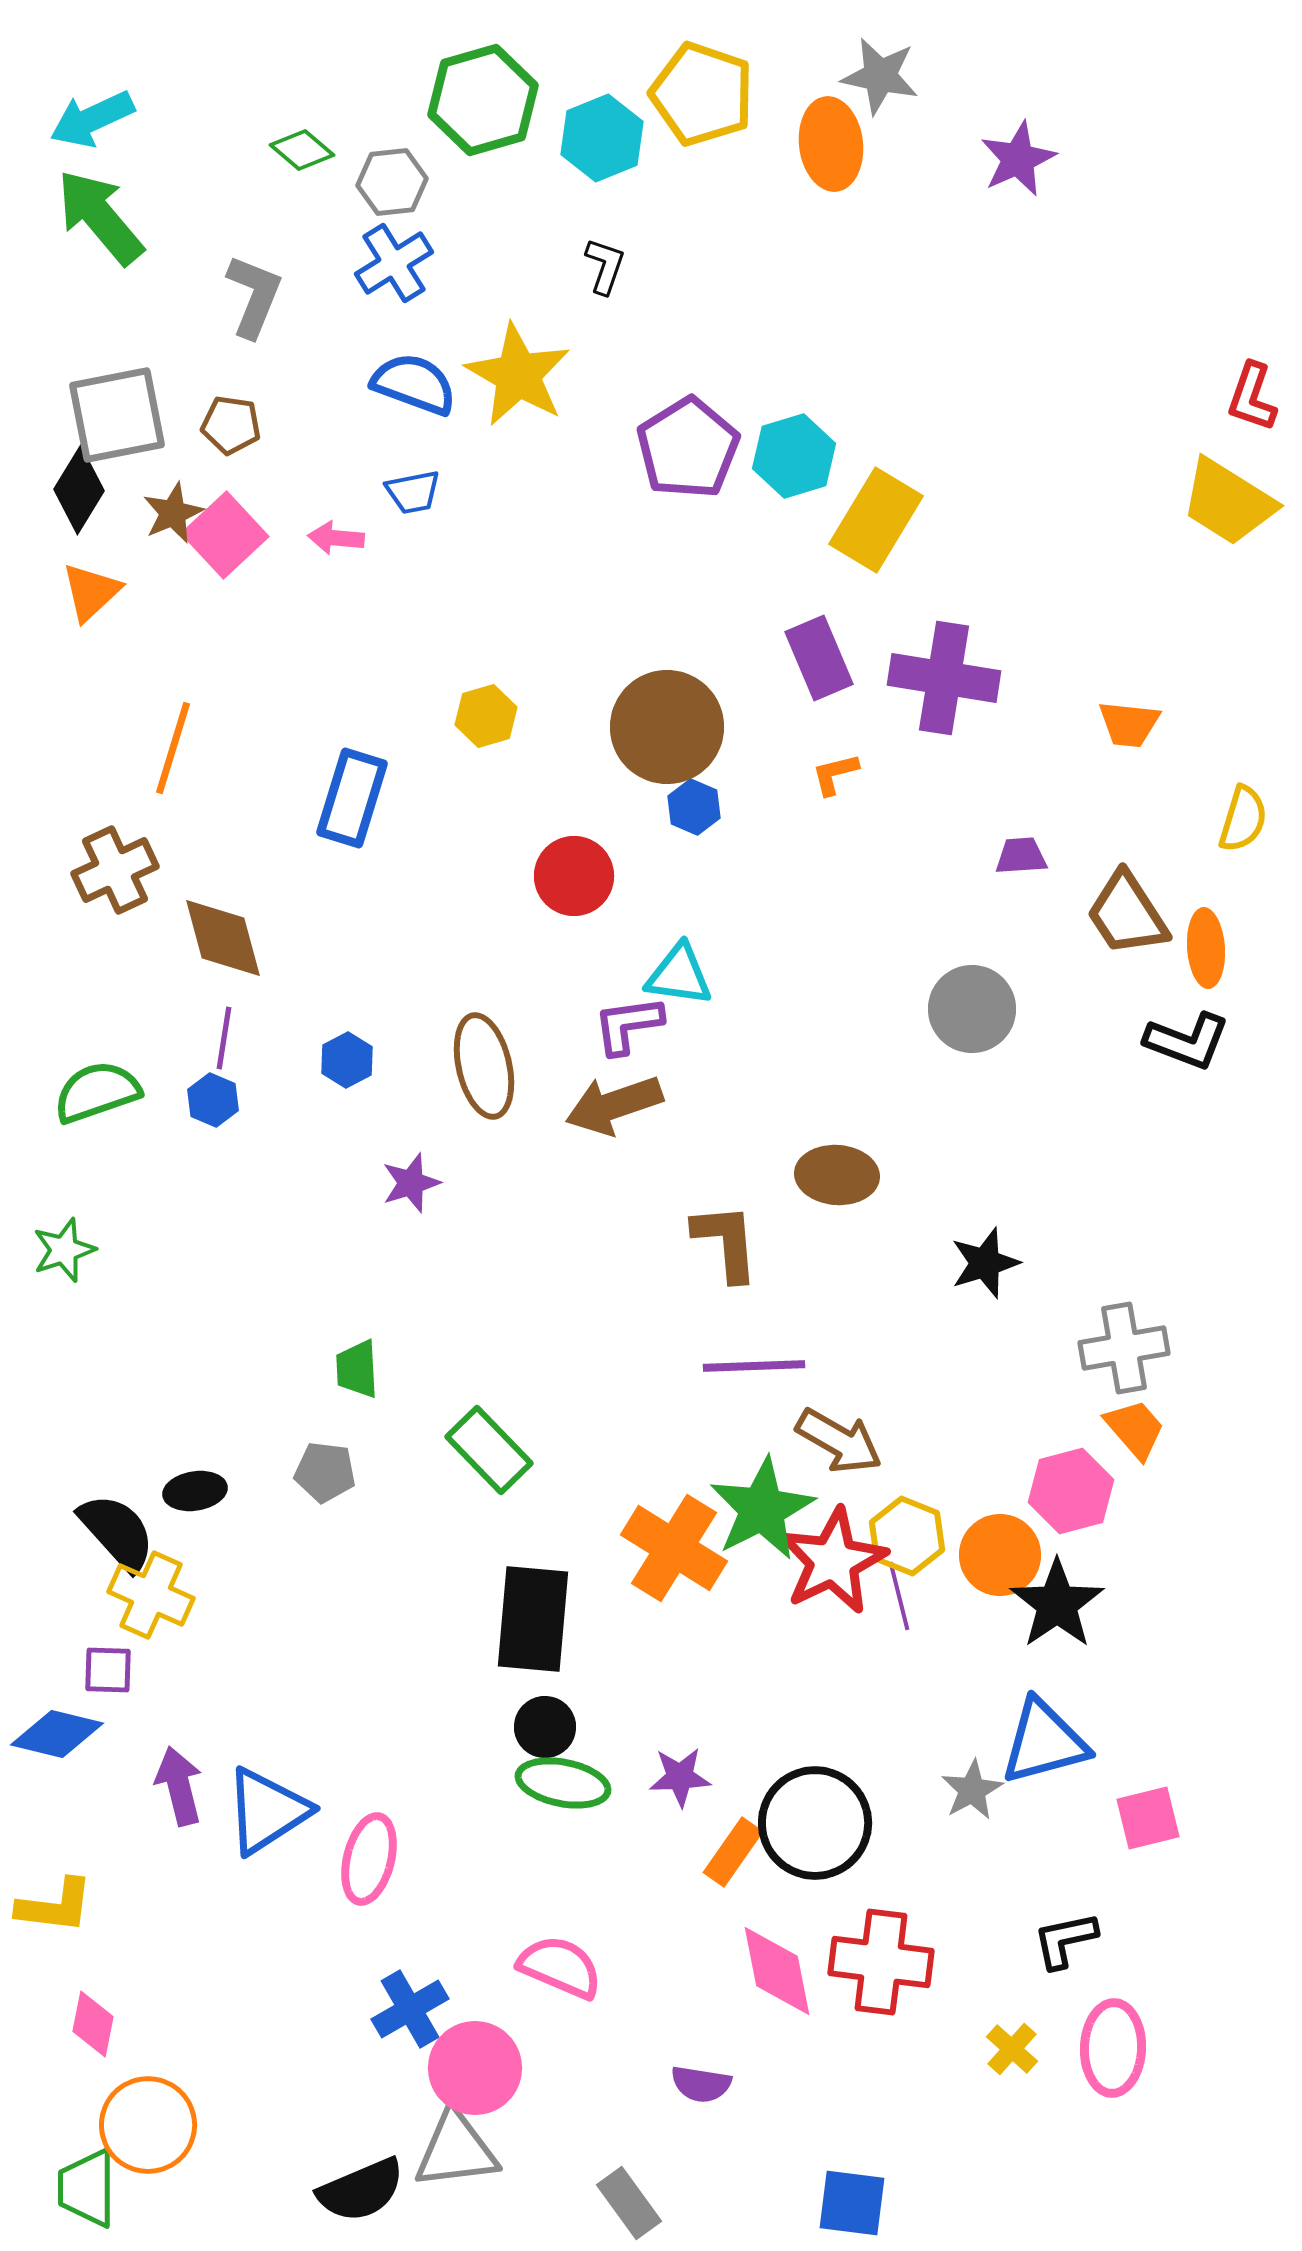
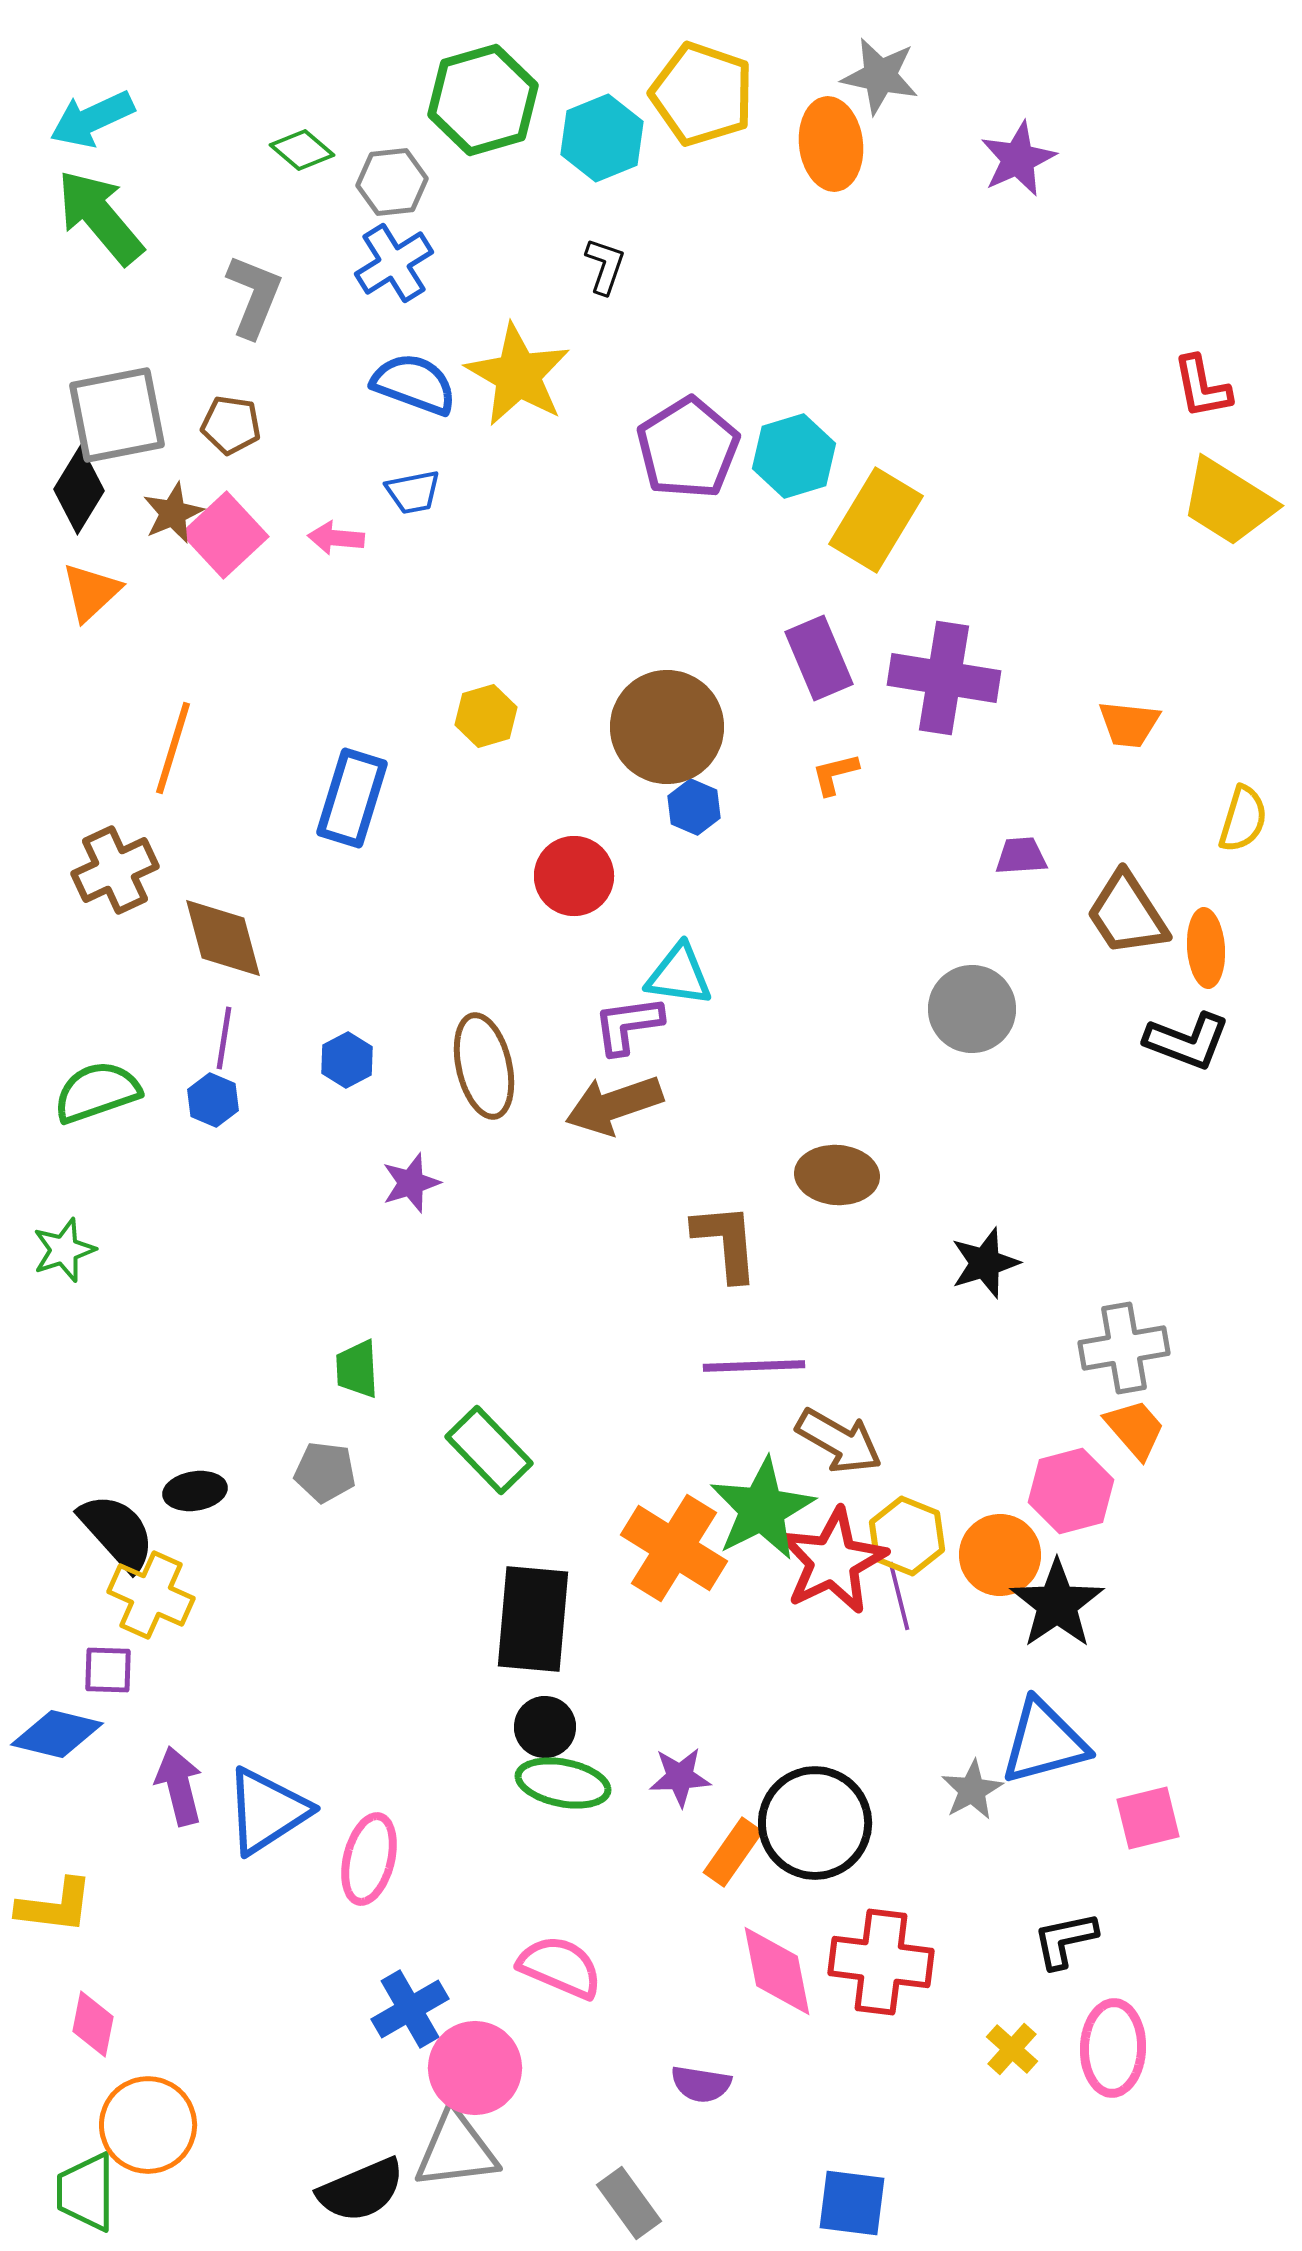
red L-shape at (1252, 397): moved 50 px left, 10 px up; rotated 30 degrees counterclockwise
green trapezoid at (87, 2188): moved 1 px left, 4 px down
